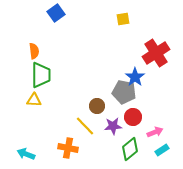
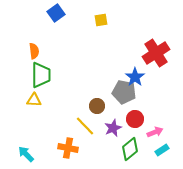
yellow square: moved 22 px left, 1 px down
red circle: moved 2 px right, 2 px down
purple star: moved 2 px down; rotated 18 degrees counterclockwise
cyan arrow: rotated 24 degrees clockwise
